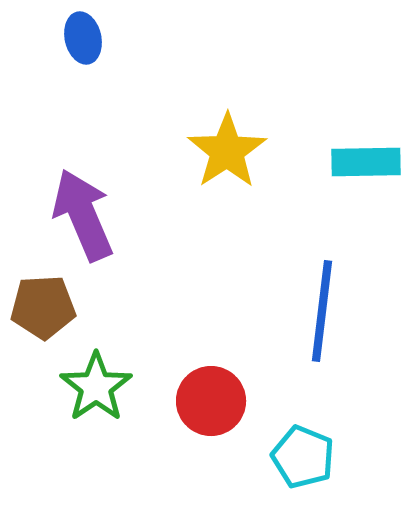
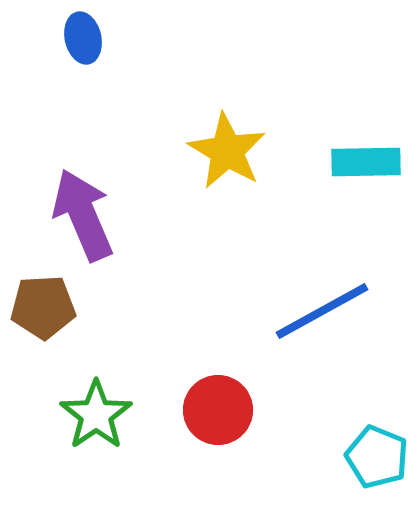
yellow star: rotated 8 degrees counterclockwise
blue line: rotated 54 degrees clockwise
green star: moved 28 px down
red circle: moved 7 px right, 9 px down
cyan pentagon: moved 74 px right
